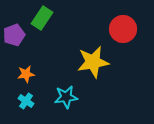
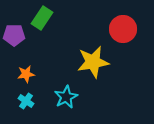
purple pentagon: rotated 20 degrees clockwise
cyan star: rotated 20 degrees counterclockwise
